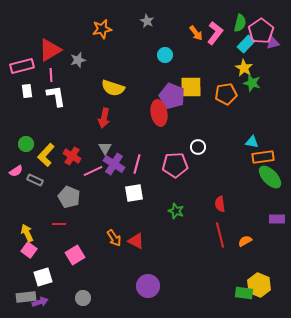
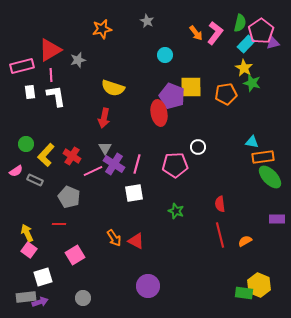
white rectangle at (27, 91): moved 3 px right, 1 px down
